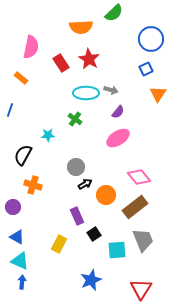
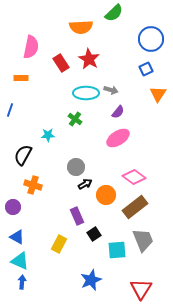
orange rectangle: rotated 40 degrees counterclockwise
pink diamond: moved 5 px left; rotated 15 degrees counterclockwise
